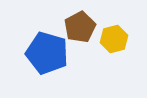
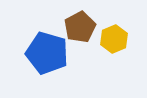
yellow hexagon: rotated 8 degrees counterclockwise
